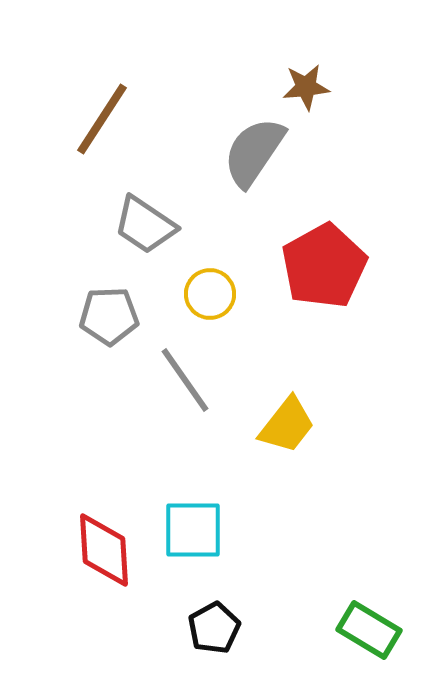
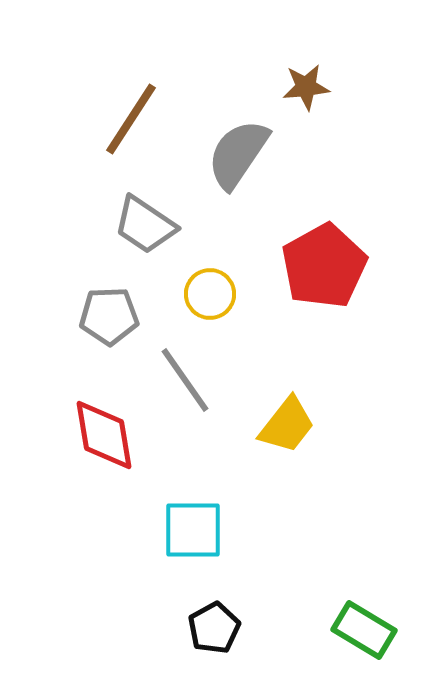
brown line: moved 29 px right
gray semicircle: moved 16 px left, 2 px down
red diamond: moved 115 px up; rotated 6 degrees counterclockwise
green rectangle: moved 5 px left
